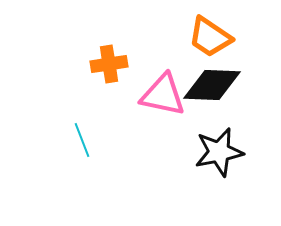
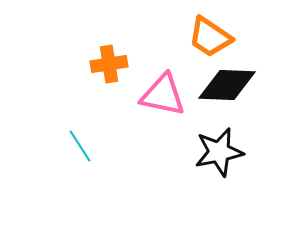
black diamond: moved 15 px right
cyan line: moved 2 px left, 6 px down; rotated 12 degrees counterclockwise
